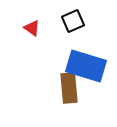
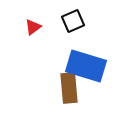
red triangle: moved 1 px right, 1 px up; rotated 48 degrees clockwise
